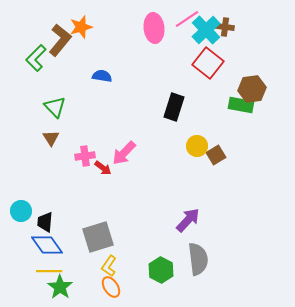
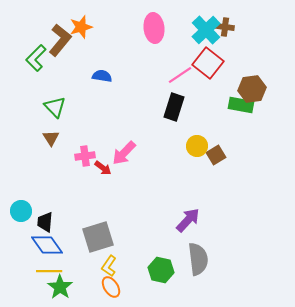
pink line: moved 7 px left, 56 px down
green hexagon: rotated 15 degrees counterclockwise
